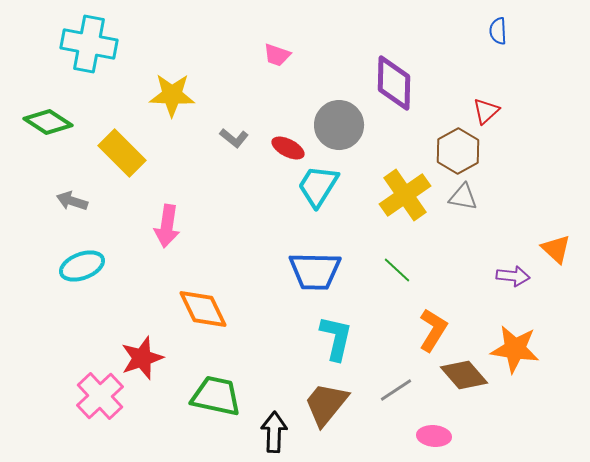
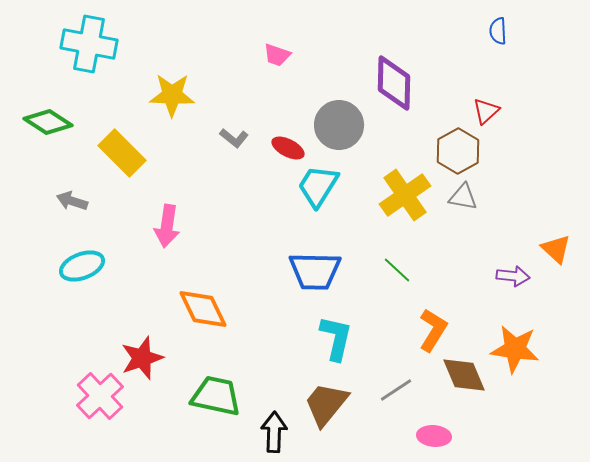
brown diamond: rotated 18 degrees clockwise
